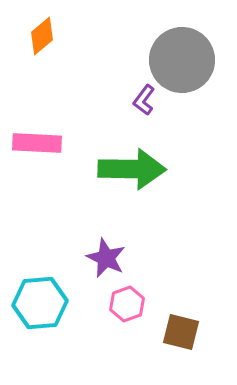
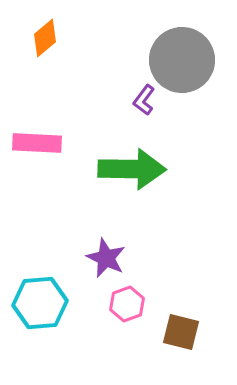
orange diamond: moved 3 px right, 2 px down
